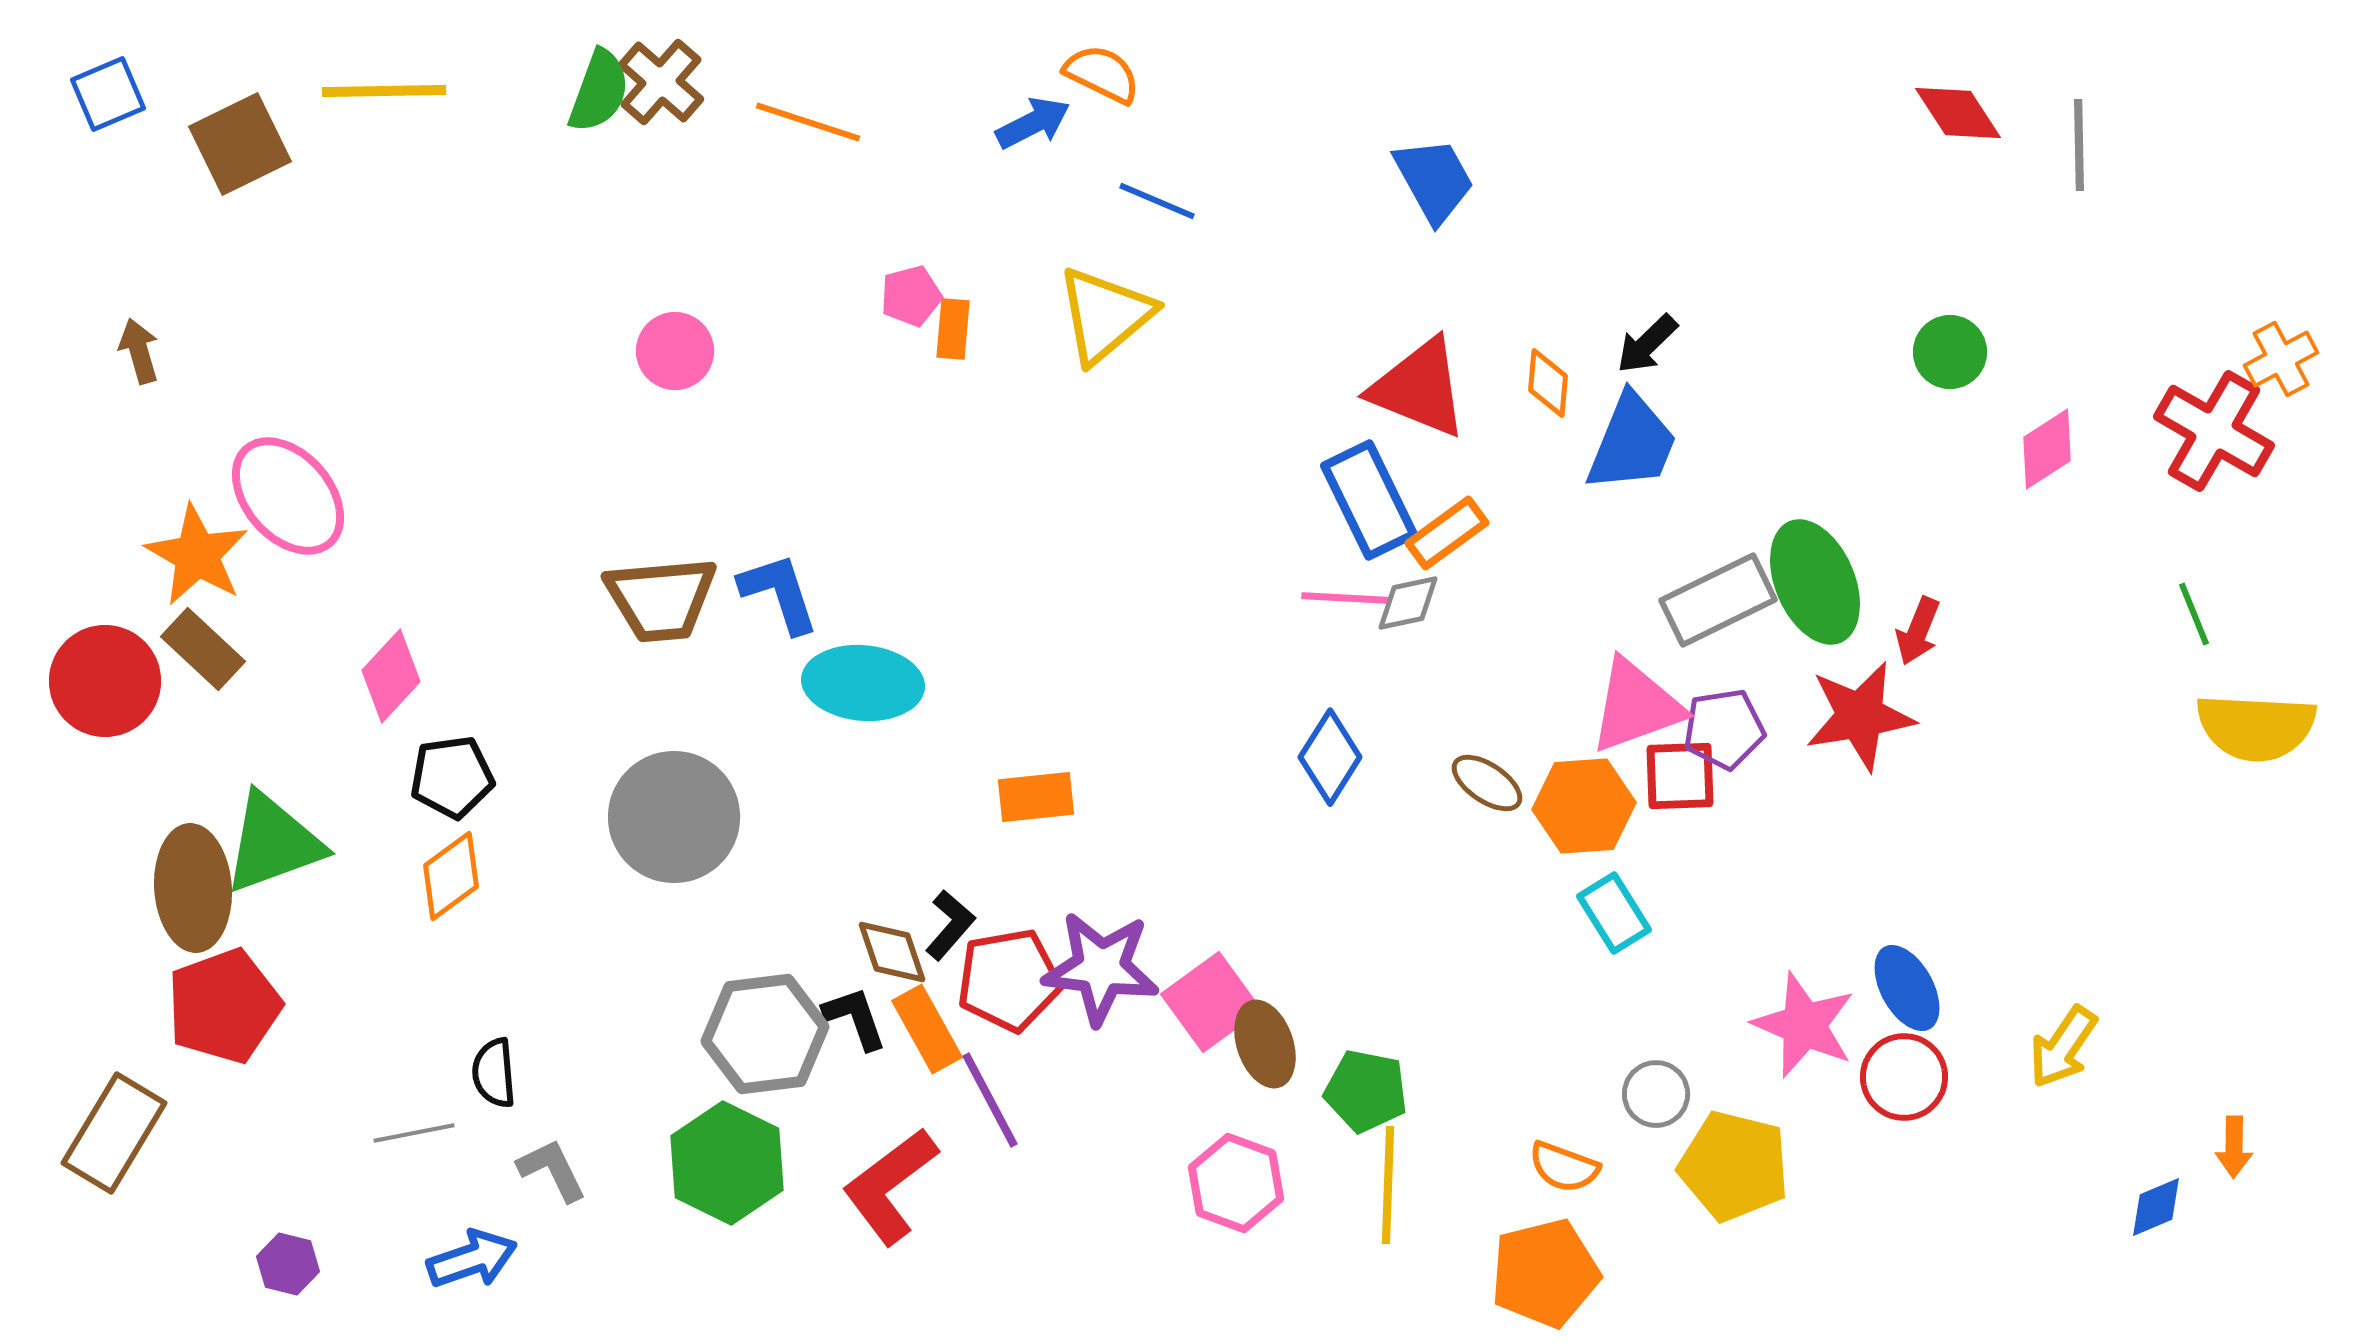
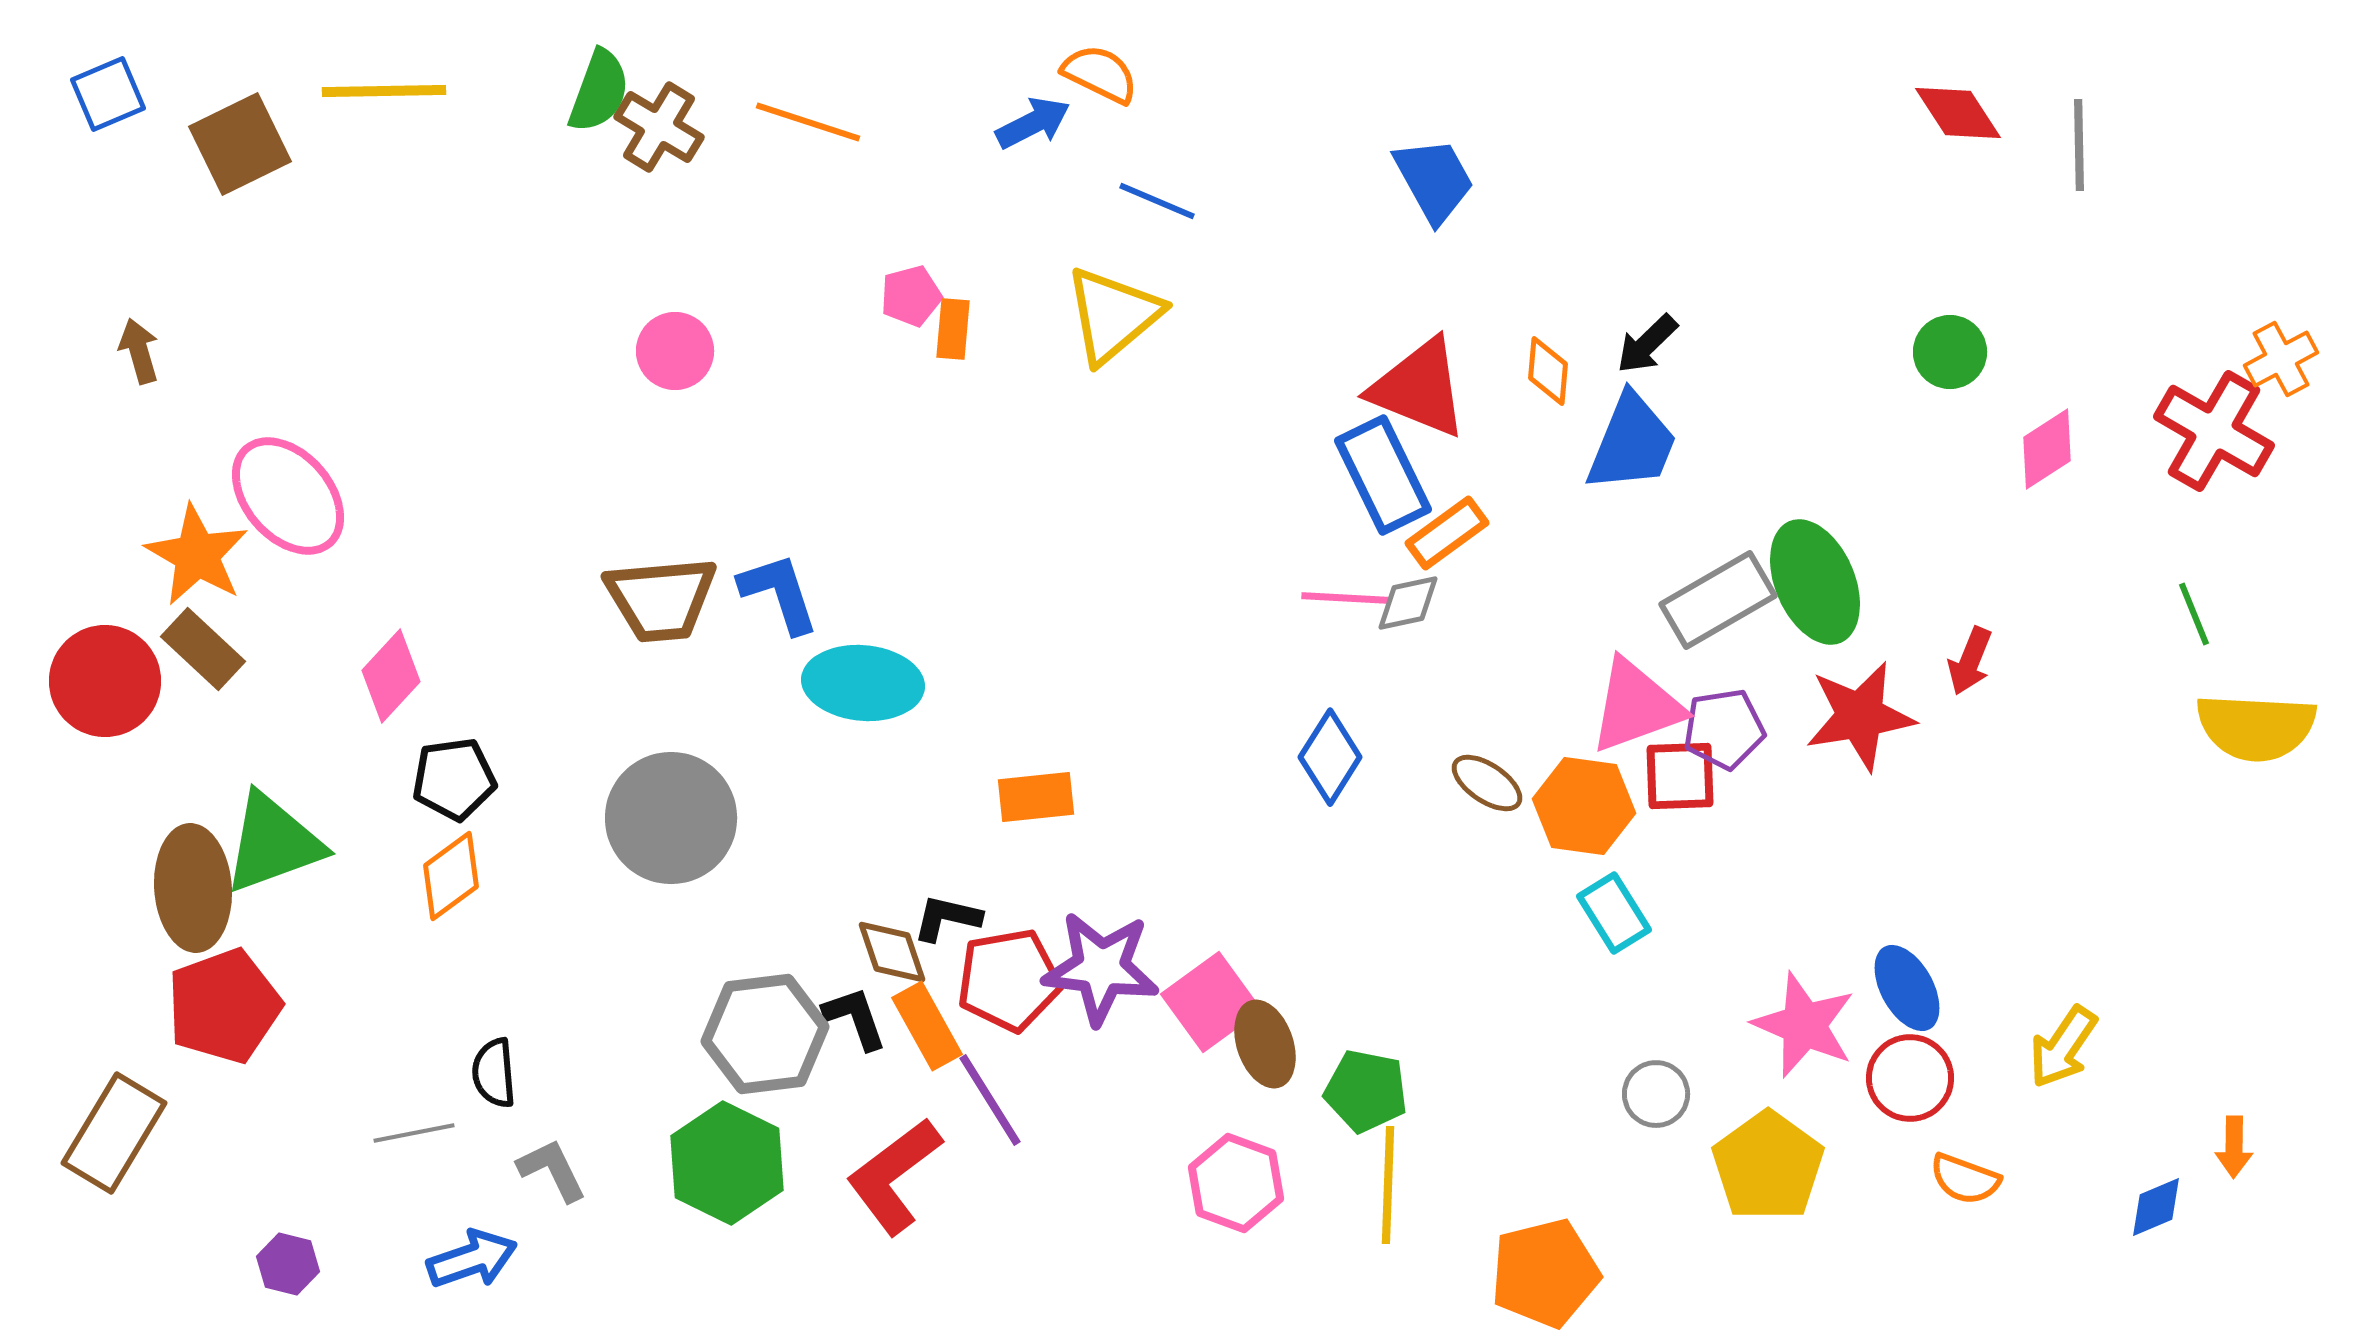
orange semicircle at (1102, 74): moved 2 px left
brown cross at (661, 82): moved 2 px left, 45 px down; rotated 10 degrees counterclockwise
yellow triangle at (1105, 315): moved 8 px right
orange diamond at (1548, 383): moved 12 px up
blue rectangle at (1369, 500): moved 14 px right, 25 px up
gray rectangle at (1718, 600): rotated 4 degrees counterclockwise
red arrow at (1918, 631): moved 52 px right, 30 px down
black pentagon at (452, 777): moved 2 px right, 2 px down
orange hexagon at (1584, 806): rotated 12 degrees clockwise
gray circle at (674, 817): moved 3 px left, 1 px down
black L-shape at (950, 925): moved 3 px left, 7 px up; rotated 118 degrees counterclockwise
orange rectangle at (927, 1029): moved 3 px up
red circle at (1904, 1077): moved 6 px right, 1 px down
purple line at (990, 1100): rotated 4 degrees counterclockwise
yellow pentagon at (1734, 1166): moved 34 px right; rotated 22 degrees clockwise
orange semicircle at (1564, 1167): moved 401 px right, 12 px down
red L-shape at (890, 1186): moved 4 px right, 10 px up
